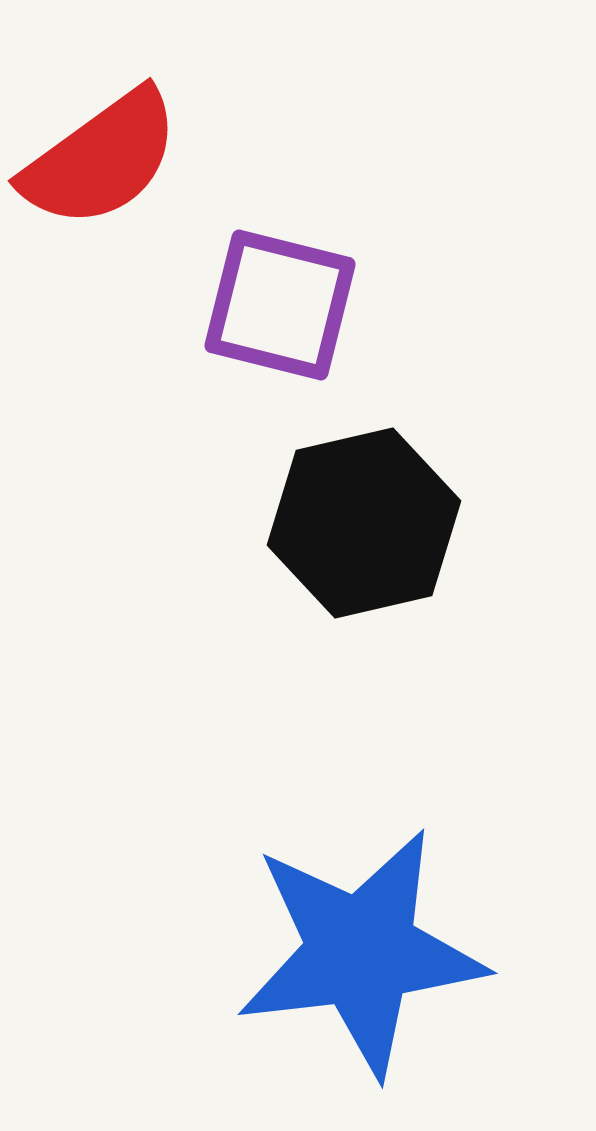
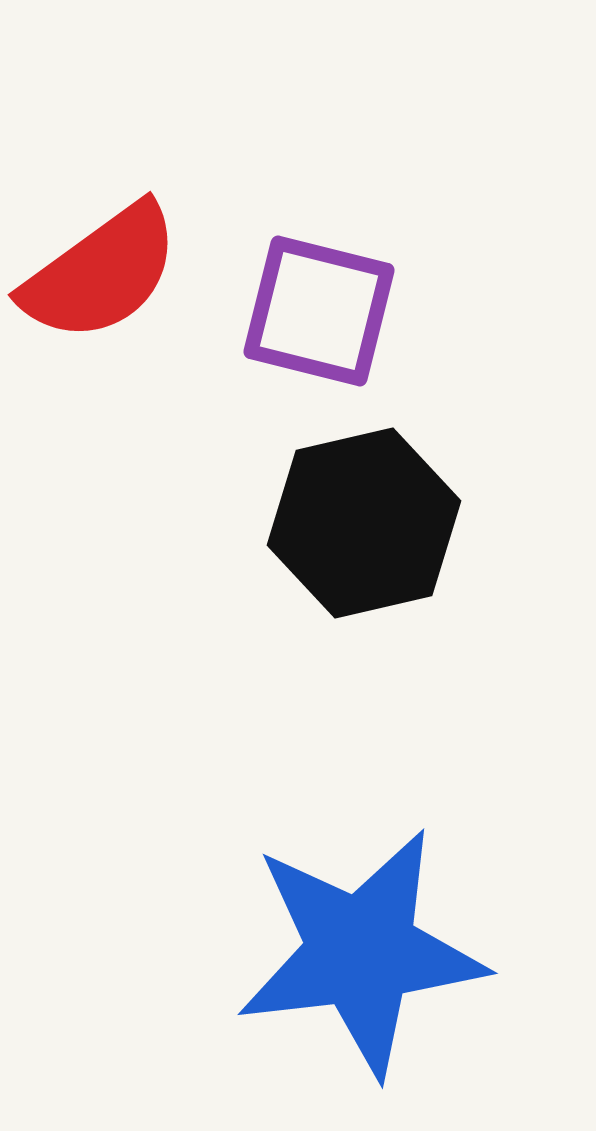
red semicircle: moved 114 px down
purple square: moved 39 px right, 6 px down
